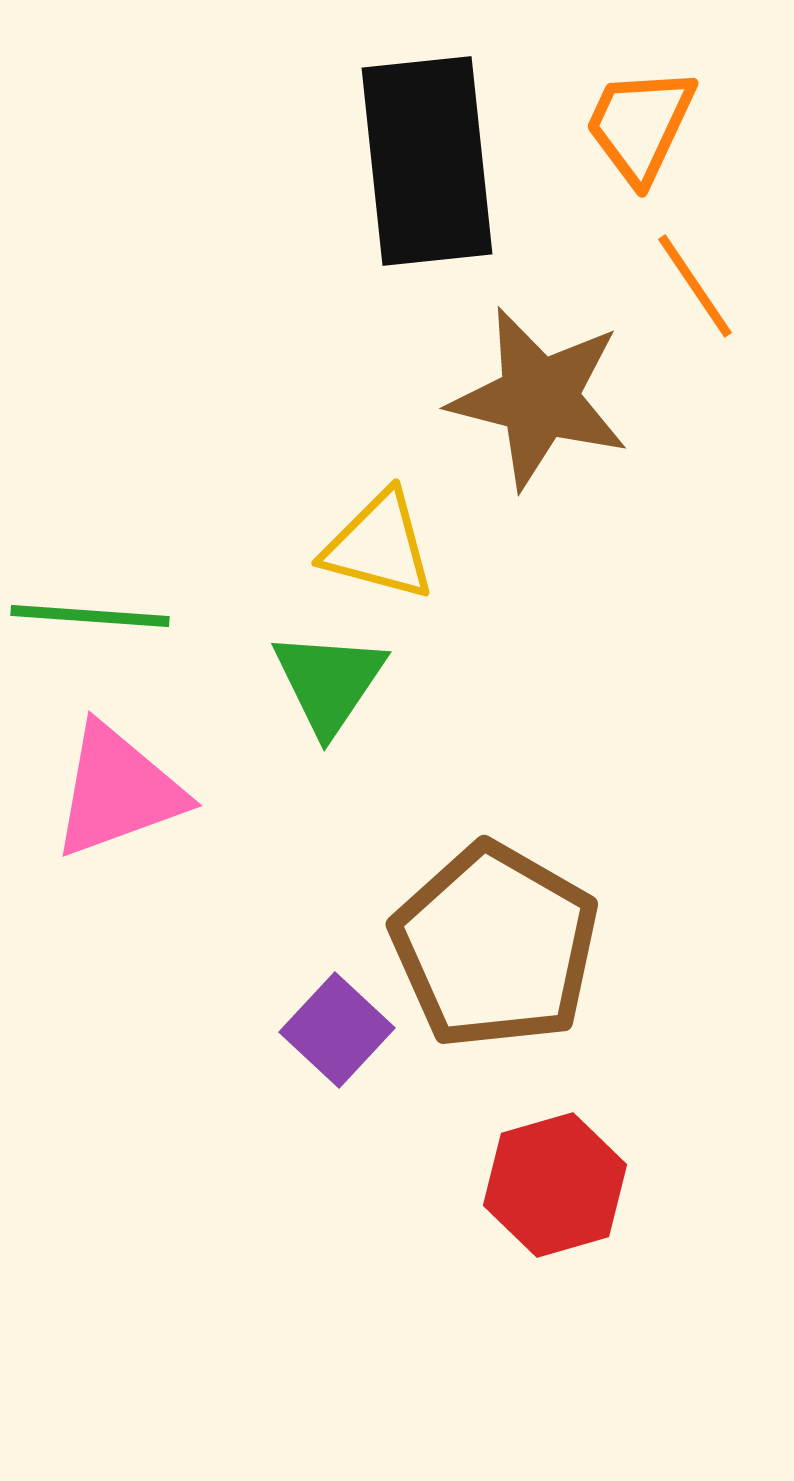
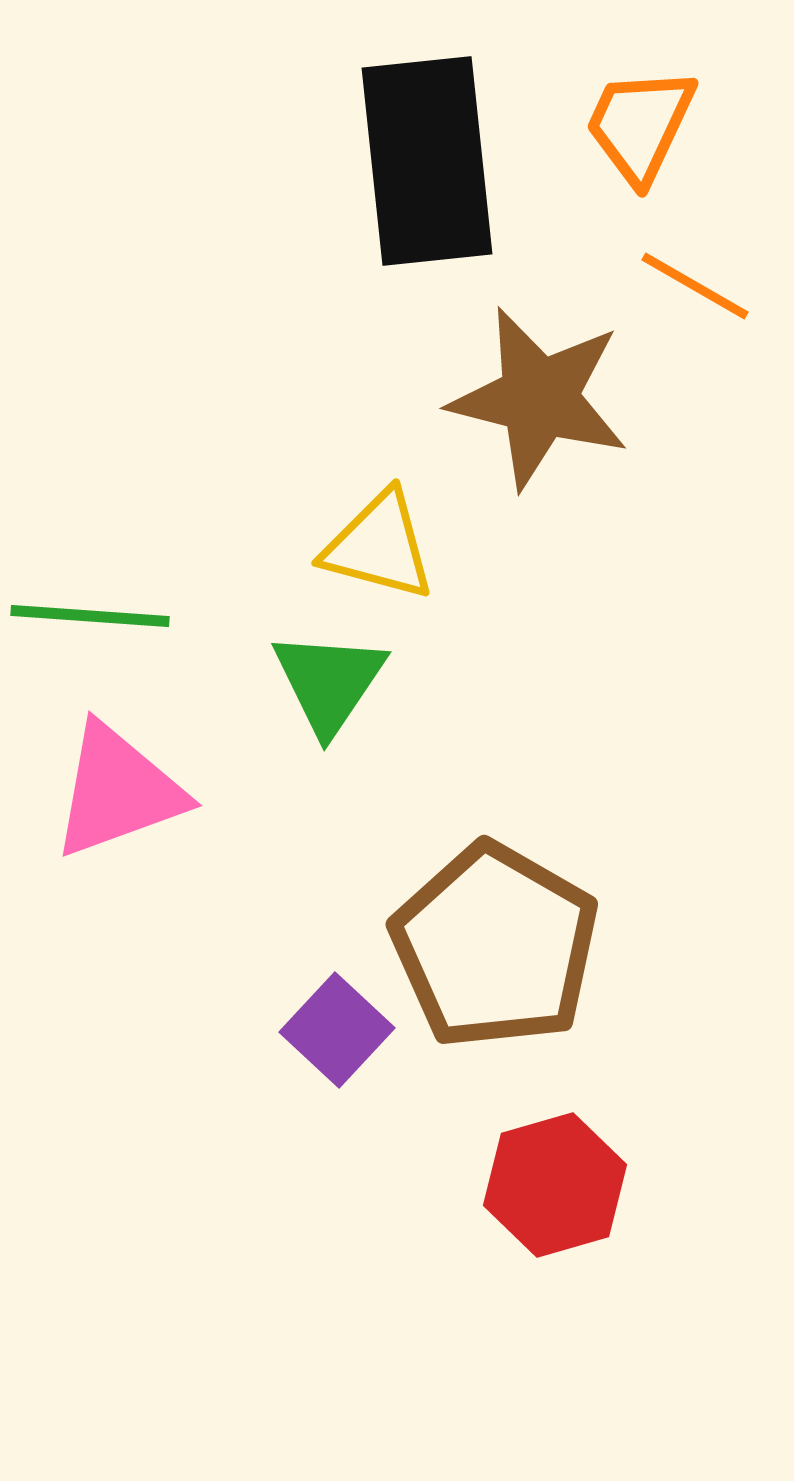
orange line: rotated 26 degrees counterclockwise
